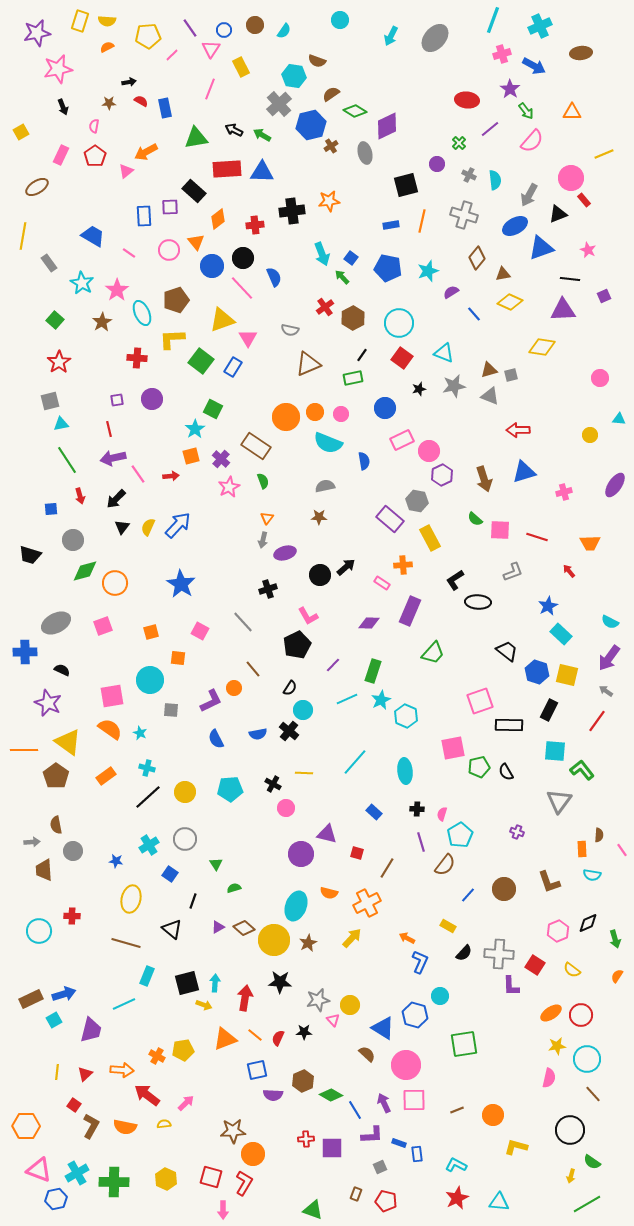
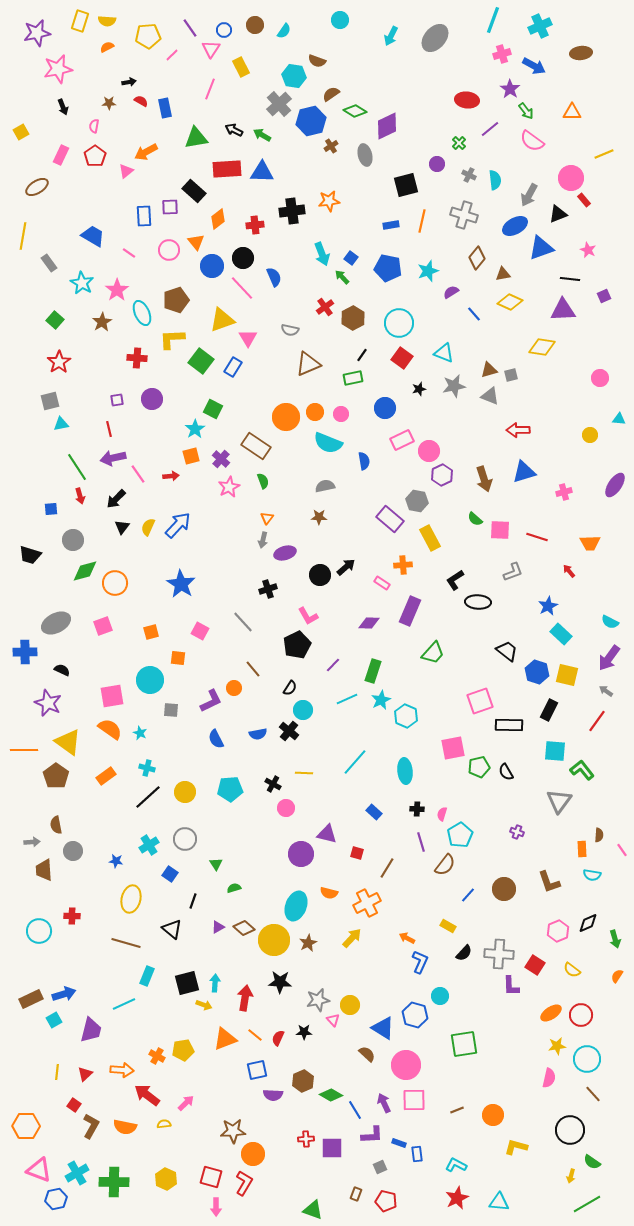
blue hexagon at (311, 125): moved 4 px up
pink semicircle at (532, 141): rotated 85 degrees clockwise
gray ellipse at (365, 153): moved 2 px down
green line at (67, 460): moved 10 px right, 7 px down
pink arrow at (223, 1210): moved 7 px left, 3 px up
